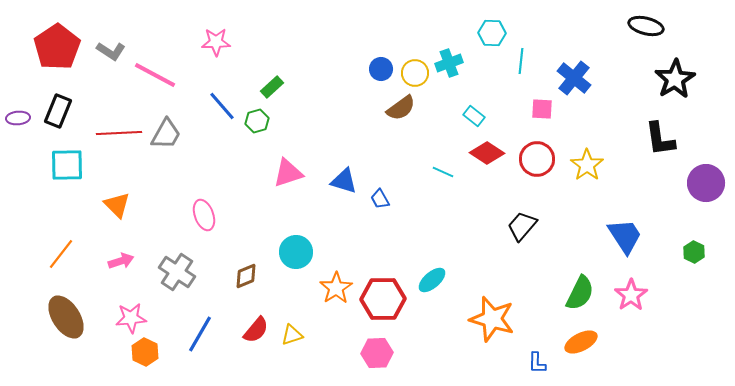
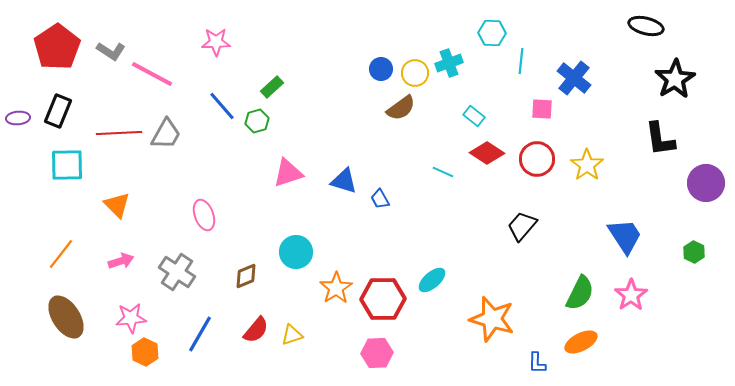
pink line at (155, 75): moved 3 px left, 1 px up
